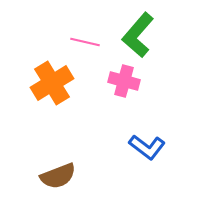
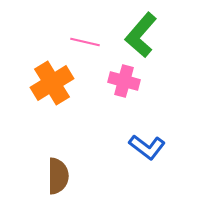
green L-shape: moved 3 px right
brown semicircle: rotated 69 degrees counterclockwise
